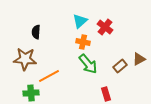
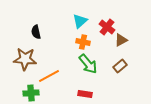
red cross: moved 2 px right
black semicircle: rotated 16 degrees counterclockwise
brown triangle: moved 18 px left, 19 px up
red rectangle: moved 21 px left; rotated 64 degrees counterclockwise
